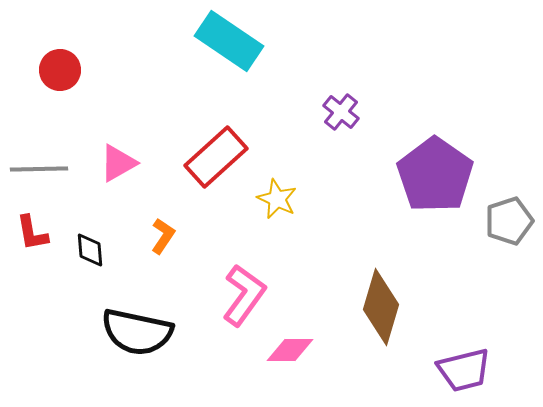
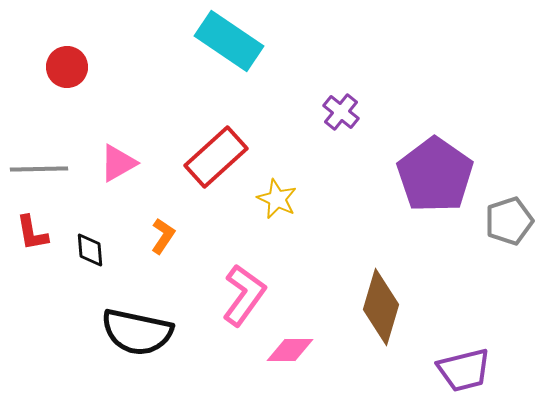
red circle: moved 7 px right, 3 px up
